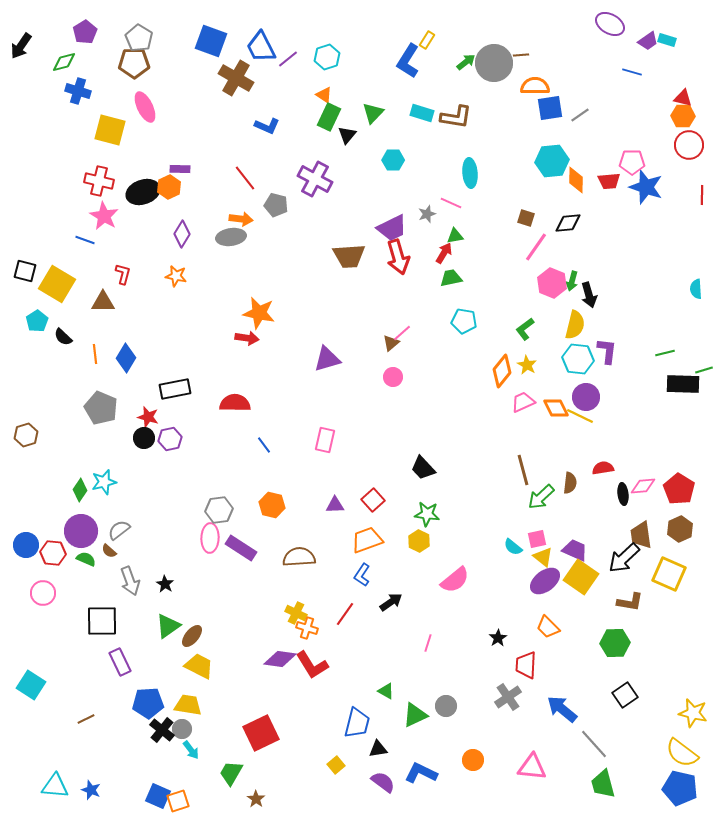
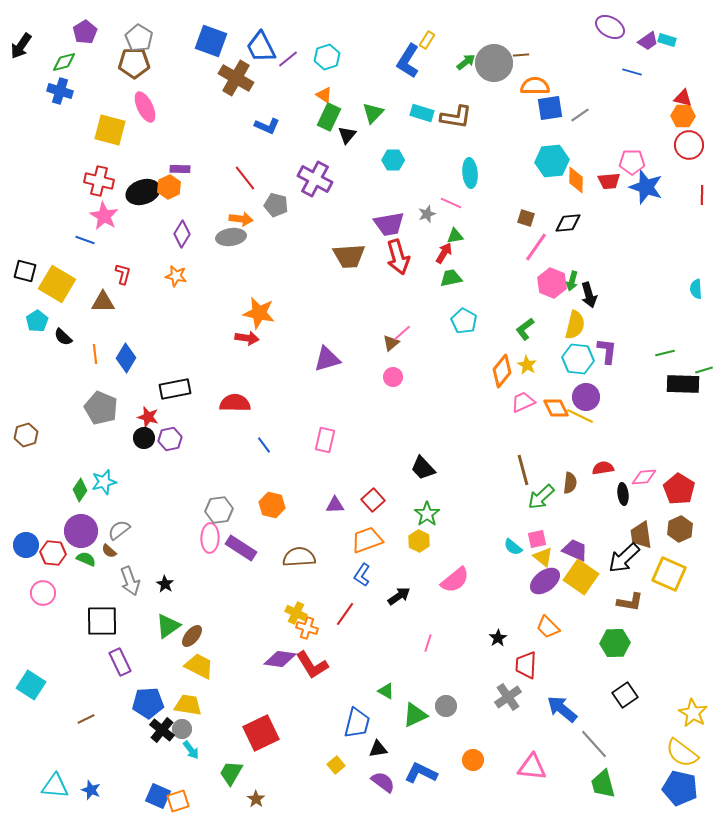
purple ellipse at (610, 24): moved 3 px down
blue cross at (78, 91): moved 18 px left
purple trapezoid at (392, 228): moved 3 px left, 4 px up; rotated 16 degrees clockwise
cyan pentagon at (464, 321): rotated 20 degrees clockwise
pink diamond at (643, 486): moved 1 px right, 9 px up
green star at (427, 514): rotated 30 degrees clockwise
black arrow at (391, 602): moved 8 px right, 6 px up
yellow star at (693, 713): rotated 16 degrees clockwise
